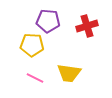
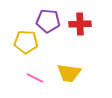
red cross: moved 7 px left, 2 px up; rotated 15 degrees clockwise
yellow pentagon: moved 6 px left, 3 px up
